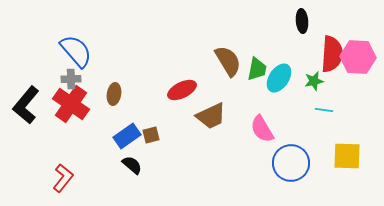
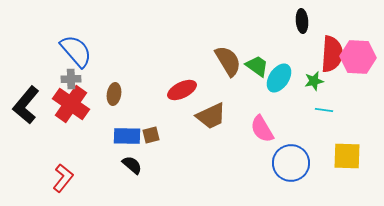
green trapezoid: moved 3 px up; rotated 65 degrees counterclockwise
blue rectangle: rotated 36 degrees clockwise
